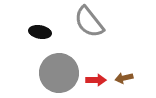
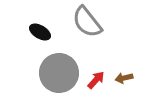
gray semicircle: moved 2 px left
black ellipse: rotated 20 degrees clockwise
red arrow: rotated 48 degrees counterclockwise
